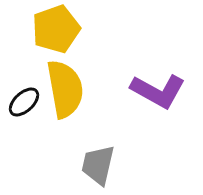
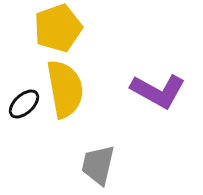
yellow pentagon: moved 2 px right, 1 px up
black ellipse: moved 2 px down
